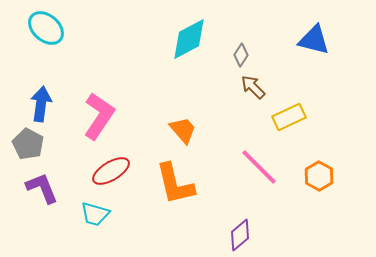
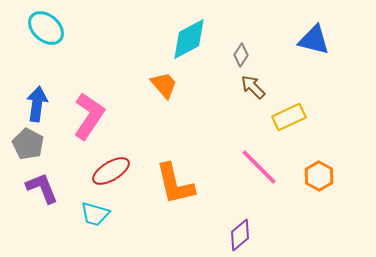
blue arrow: moved 4 px left
pink L-shape: moved 10 px left
orange trapezoid: moved 19 px left, 45 px up
